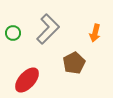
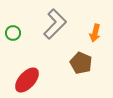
gray L-shape: moved 7 px right, 5 px up
brown pentagon: moved 7 px right; rotated 20 degrees counterclockwise
